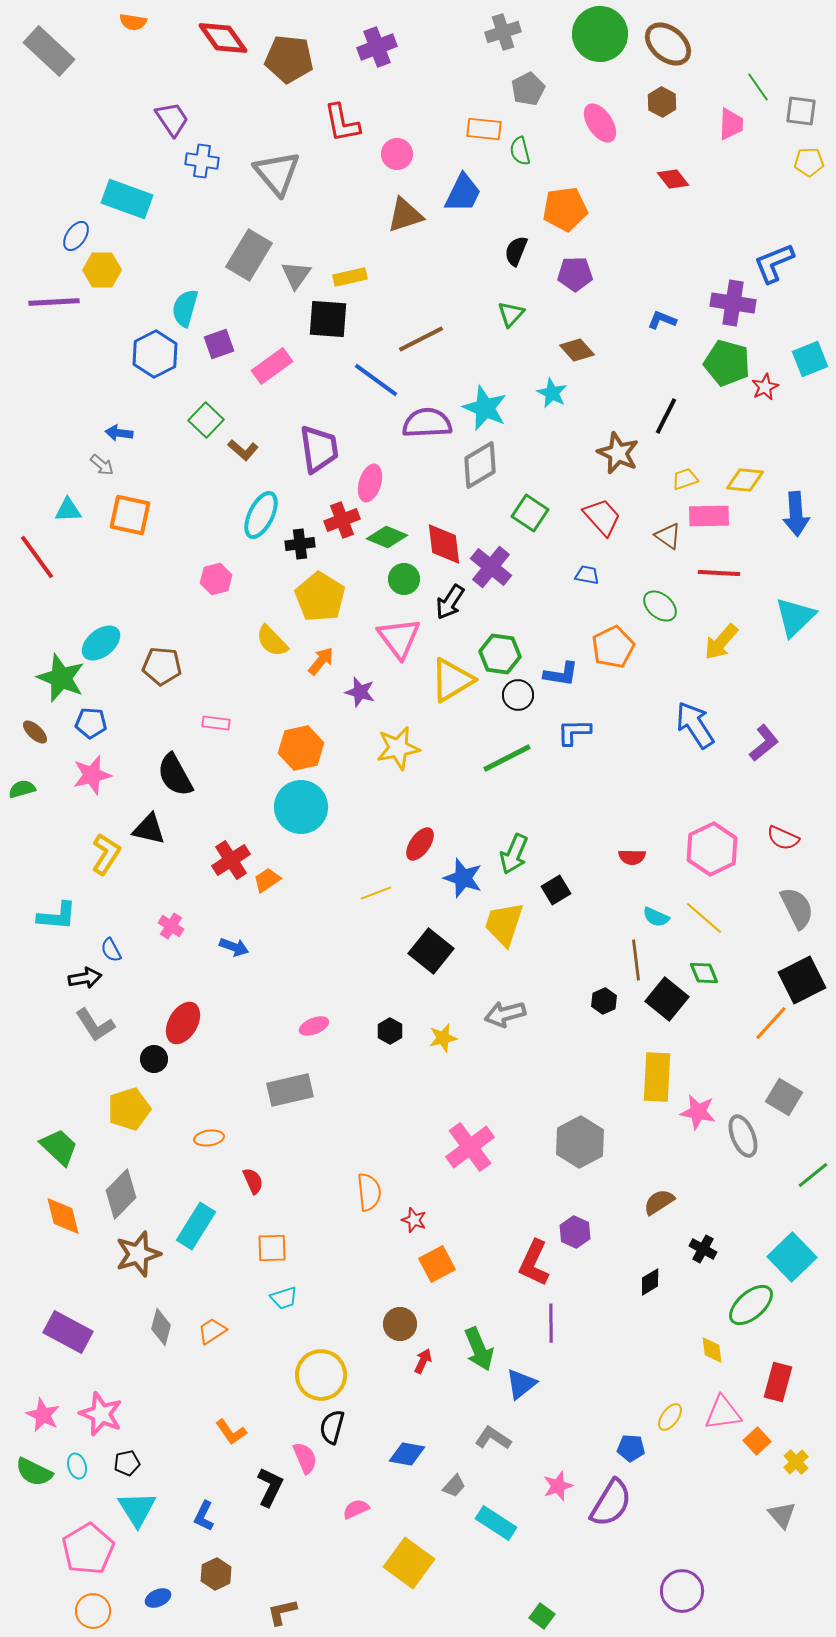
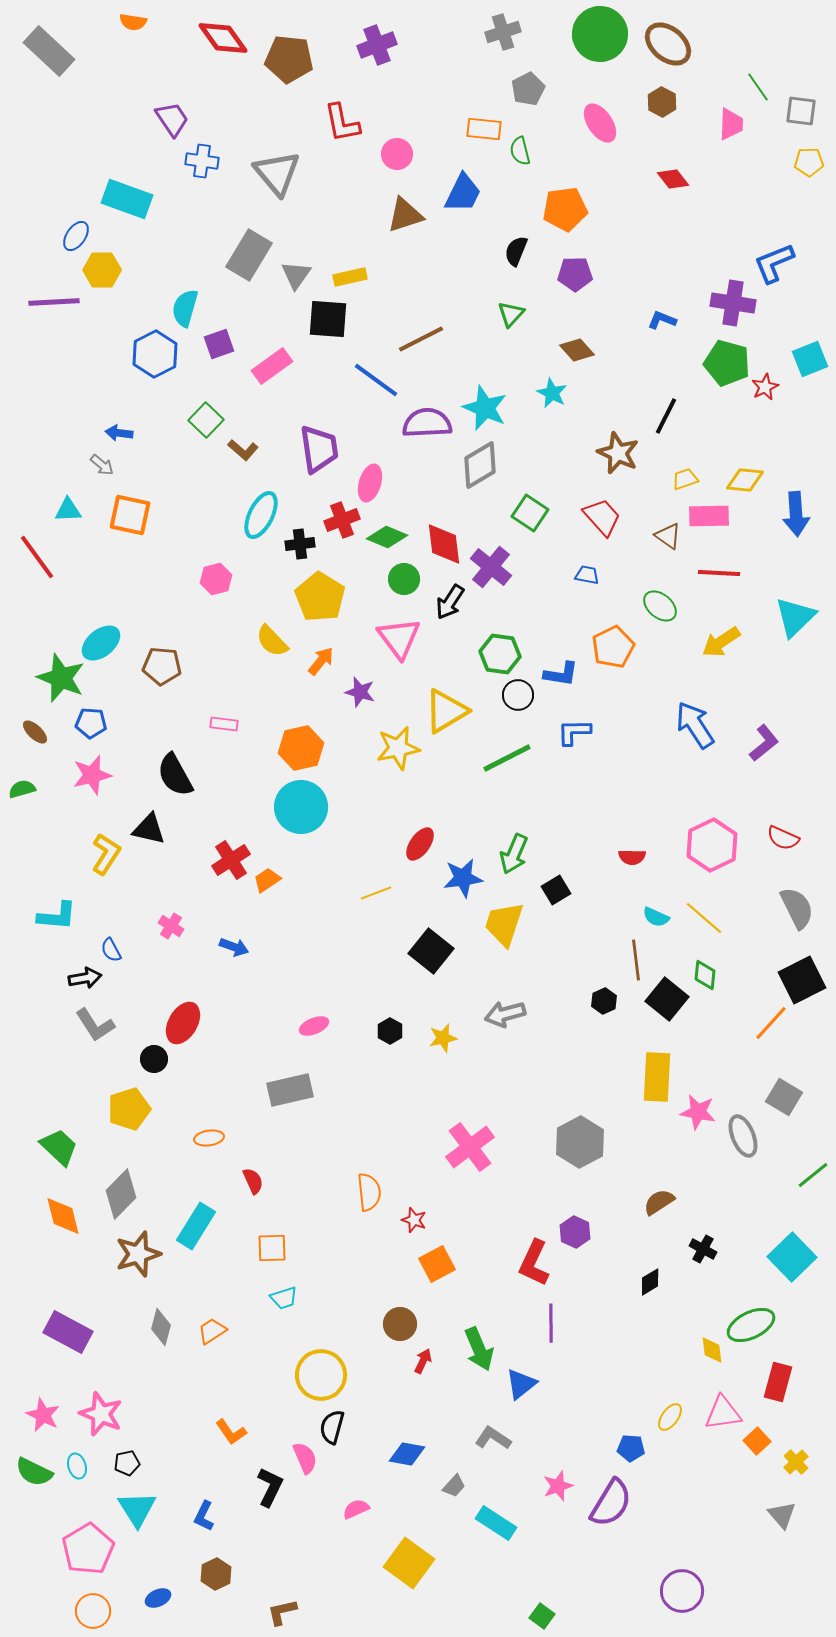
purple cross at (377, 47): moved 2 px up
yellow arrow at (721, 642): rotated 15 degrees clockwise
yellow triangle at (452, 680): moved 6 px left, 31 px down
pink rectangle at (216, 723): moved 8 px right, 1 px down
pink hexagon at (712, 849): moved 4 px up
blue star at (463, 878): rotated 27 degrees counterclockwise
green diamond at (704, 973): moved 1 px right, 2 px down; rotated 28 degrees clockwise
green ellipse at (751, 1305): moved 20 px down; rotated 15 degrees clockwise
